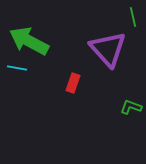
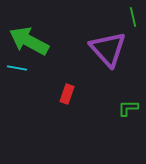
red rectangle: moved 6 px left, 11 px down
green L-shape: moved 3 px left, 1 px down; rotated 20 degrees counterclockwise
